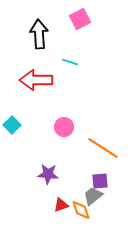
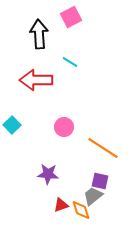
pink square: moved 9 px left, 2 px up
cyan line: rotated 14 degrees clockwise
purple square: rotated 18 degrees clockwise
